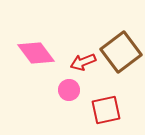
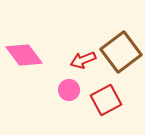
pink diamond: moved 12 px left, 2 px down
red arrow: moved 2 px up
red square: moved 10 px up; rotated 16 degrees counterclockwise
